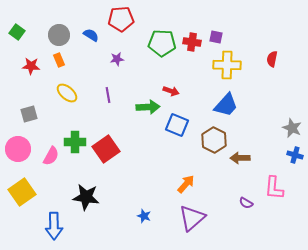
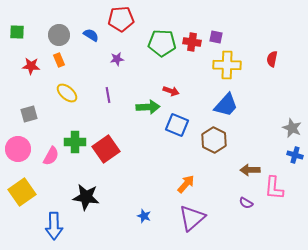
green square: rotated 35 degrees counterclockwise
brown arrow: moved 10 px right, 12 px down
